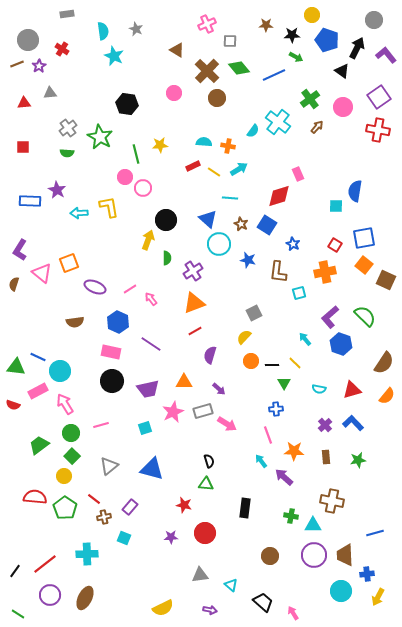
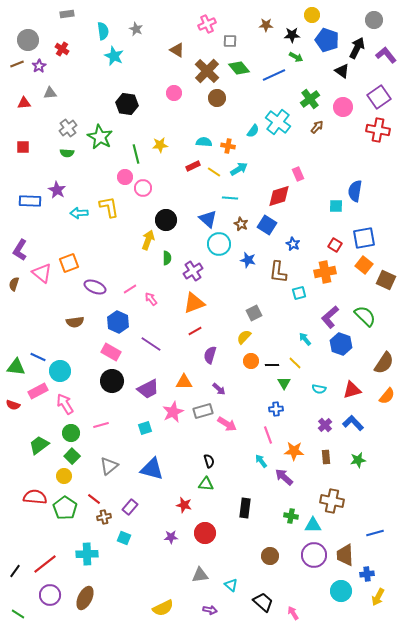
pink rectangle at (111, 352): rotated 18 degrees clockwise
purple trapezoid at (148, 389): rotated 15 degrees counterclockwise
